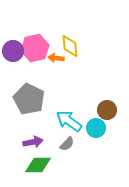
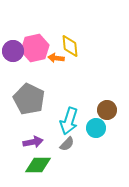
cyan arrow: rotated 108 degrees counterclockwise
